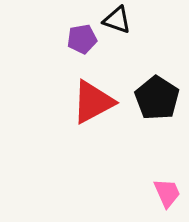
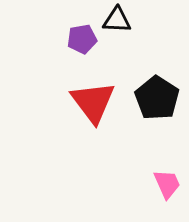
black triangle: rotated 16 degrees counterclockwise
red triangle: rotated 39 degrees counterclockwise
pink trapezoid: moved 9 px up
